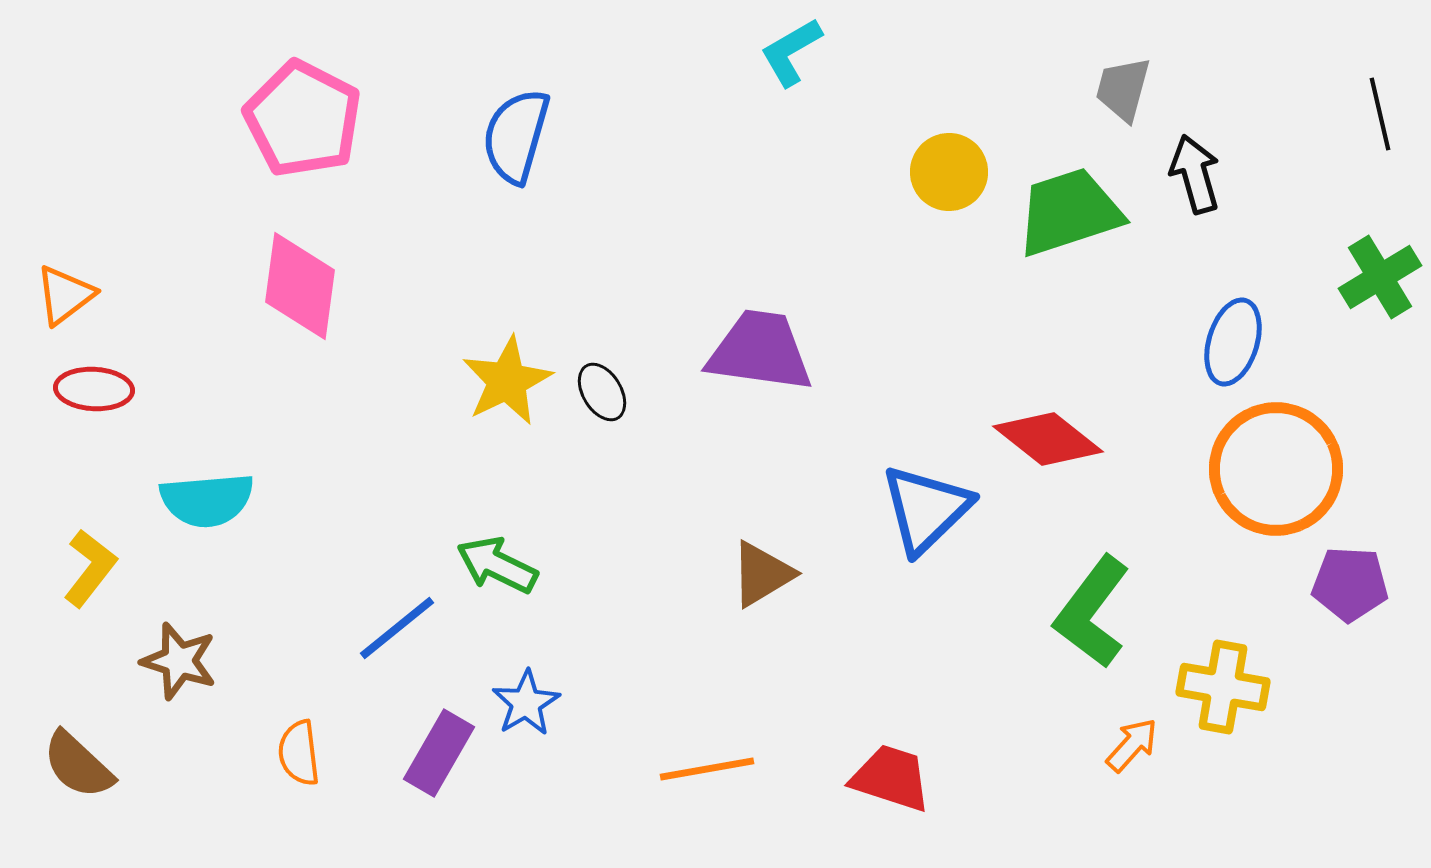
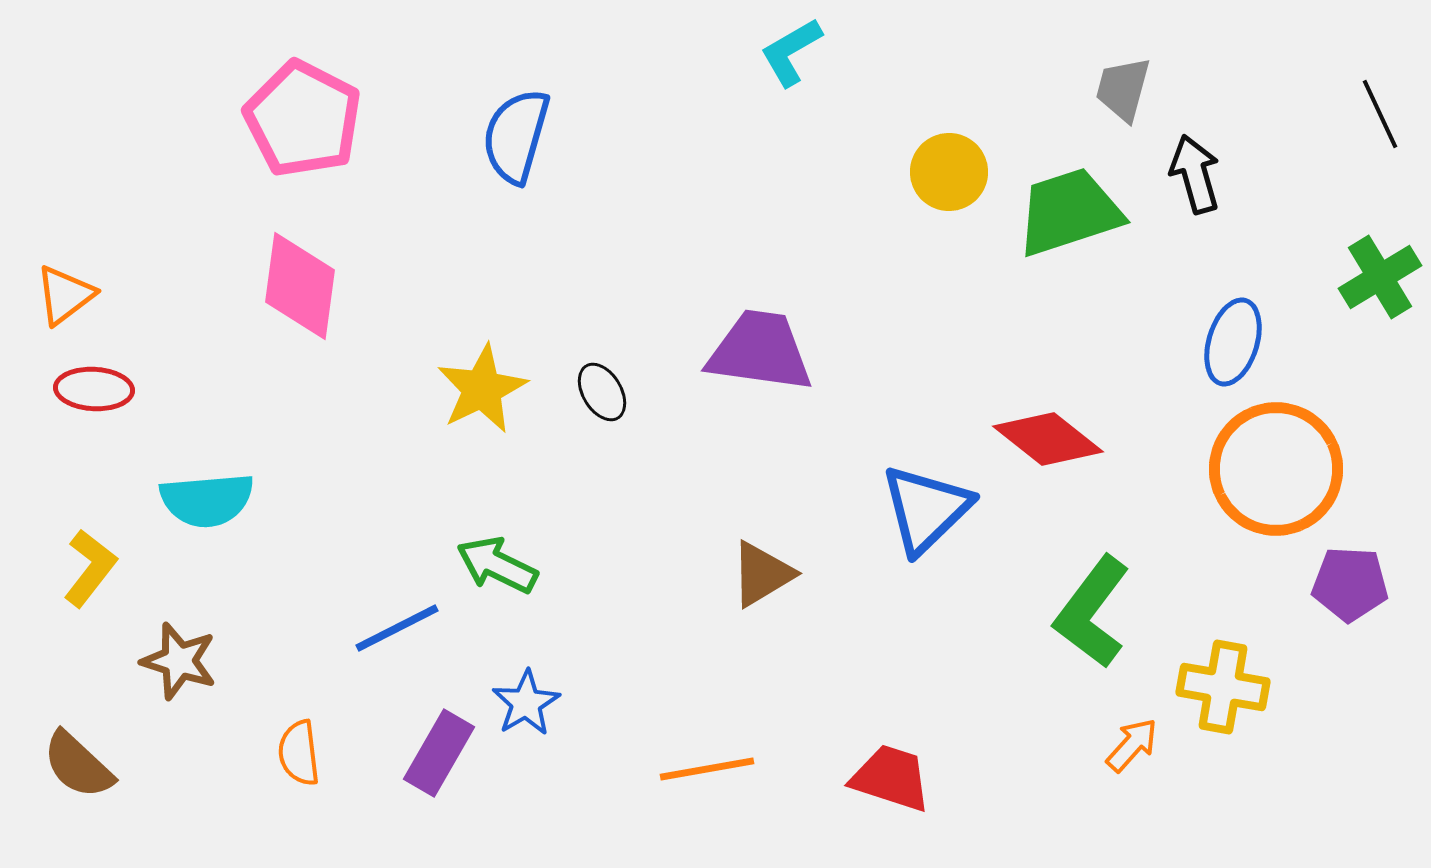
black line: rotated 12 degrees counterclockwise
yellow star: moved 25 px left, 8 px down
blue line: rotated 12 degrees clockwise
